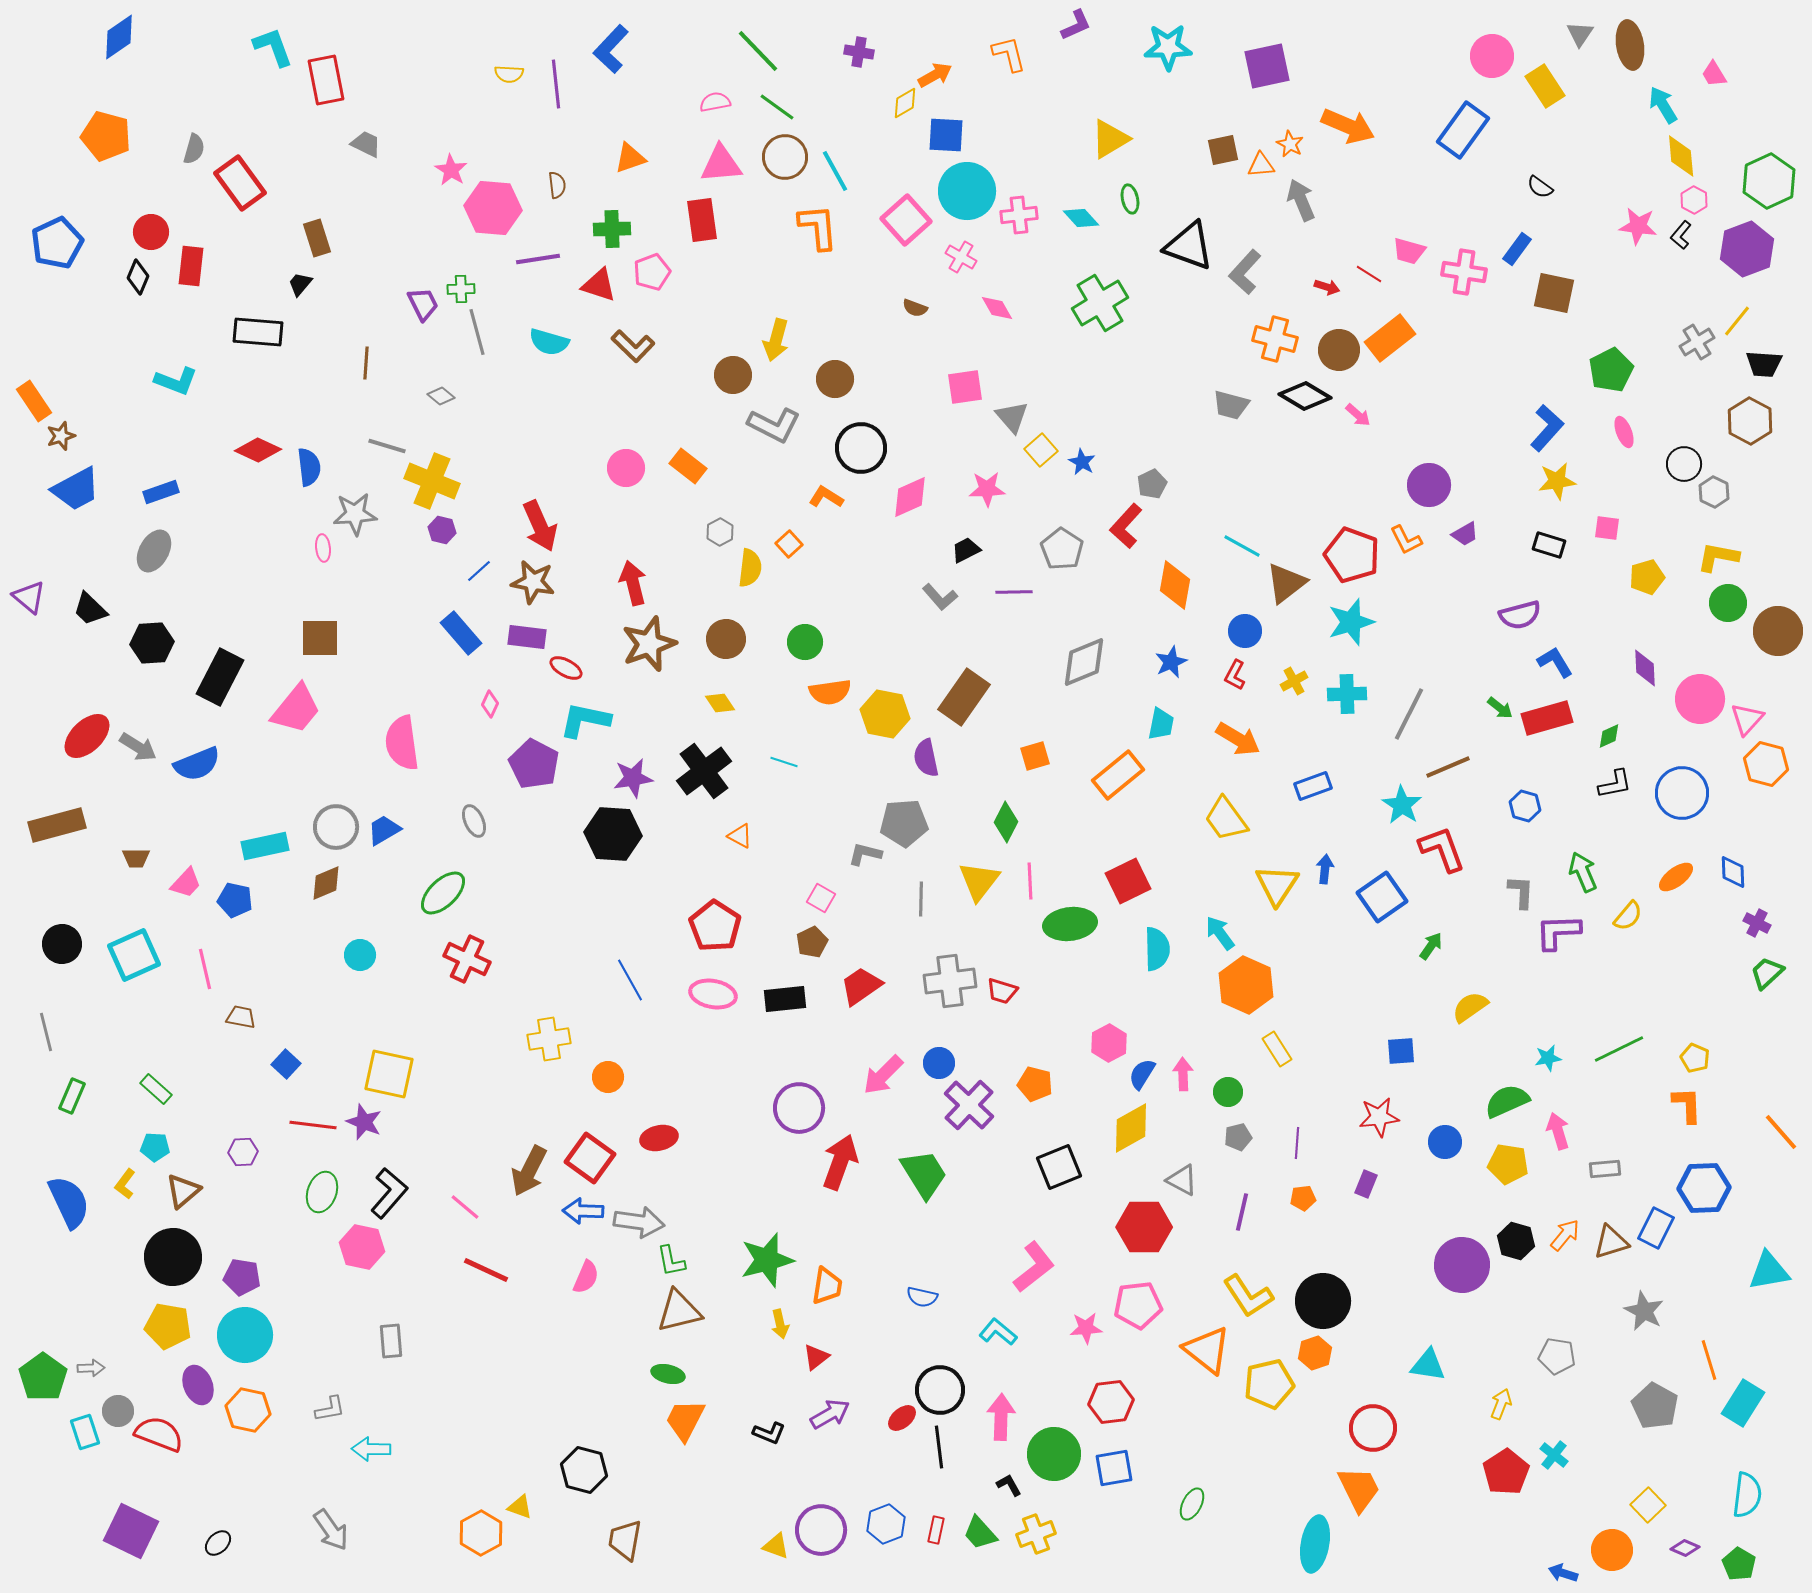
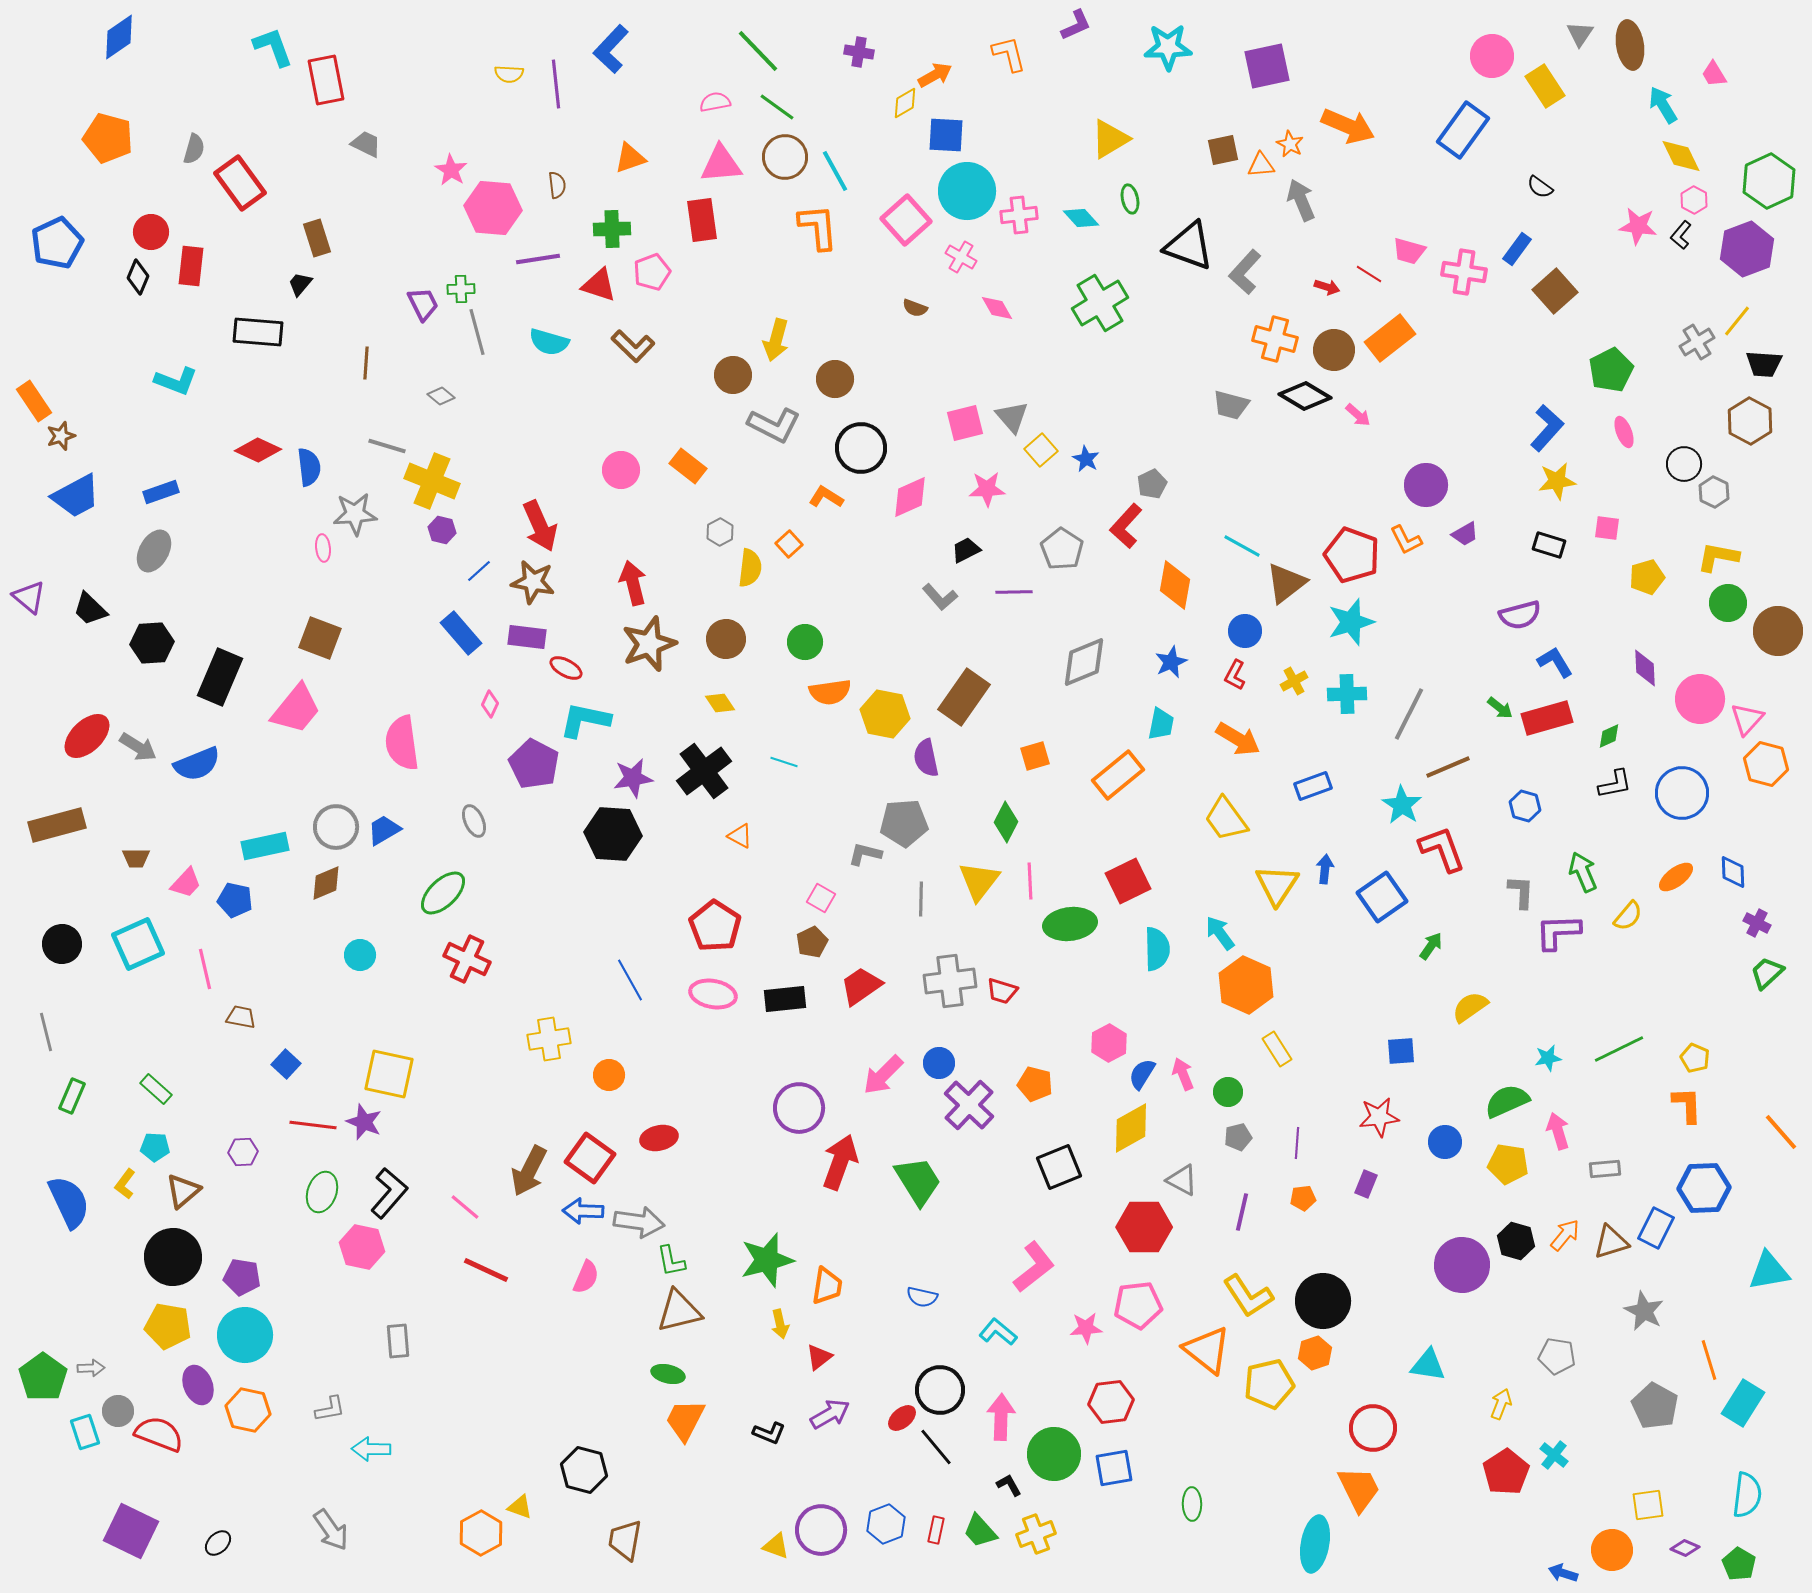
orange pentagon at (106, 136): moved 2 px right, 2 px down
yellow diamond at (1681, 156): rotated 21 degrees counterclockwise
brown square at (1554, 293): moved 1 px right, 2 px up; rotated 36 degrees clockwise
brown circle at (1339, 350): moved 5 px left
pink square at (965, 387): moved 36 px down; rotated 6 degrees counterclockwise
blue star at (1082, 462): moved 4 px right, 3 px up
pink circle at (626, 468): moved 5 px left, 2 px down
purple circle at (1429, 485): moved 3 px left
blue trapezoid at (76, 489): moved 7 px down
brown square at (320, 638): rotated 21 degrees clockwise
black rectangle at (220, 677): rotated 4 degrees counterclockwise
cyan square at (134, 955): moved 4 px right, 11 px up
pink arrow at (1183, 1074): rotated 20 degrees counterclockwise
orange circle at (608, 1077): moved 1 px right, 2 px up
green trapezoid at (924, 1174): moved 6 px left, 7 px down
gray rectangle at (391, 1341): moved 7 px right
red triangle at (816, 1357): moved 3 px right
black line at (939, 1447): moved 3 px left; rotated 33 degrees counterclockwise
green ellipse at (1192, 1504): rotated 28 degrees counterclockwise
yellow square at (1648, 1505): rotated 36 degrees clockwise
green trapezoid at (980, 1533): moved 2 px up
